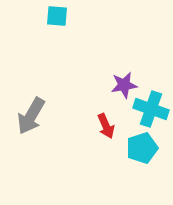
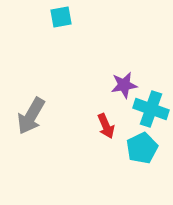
cyan square: moved 4 px right, 1 px down; rotated 15 degrees counterclockwise
cyan pentagon: rotated 8 degrees counterclockwise
